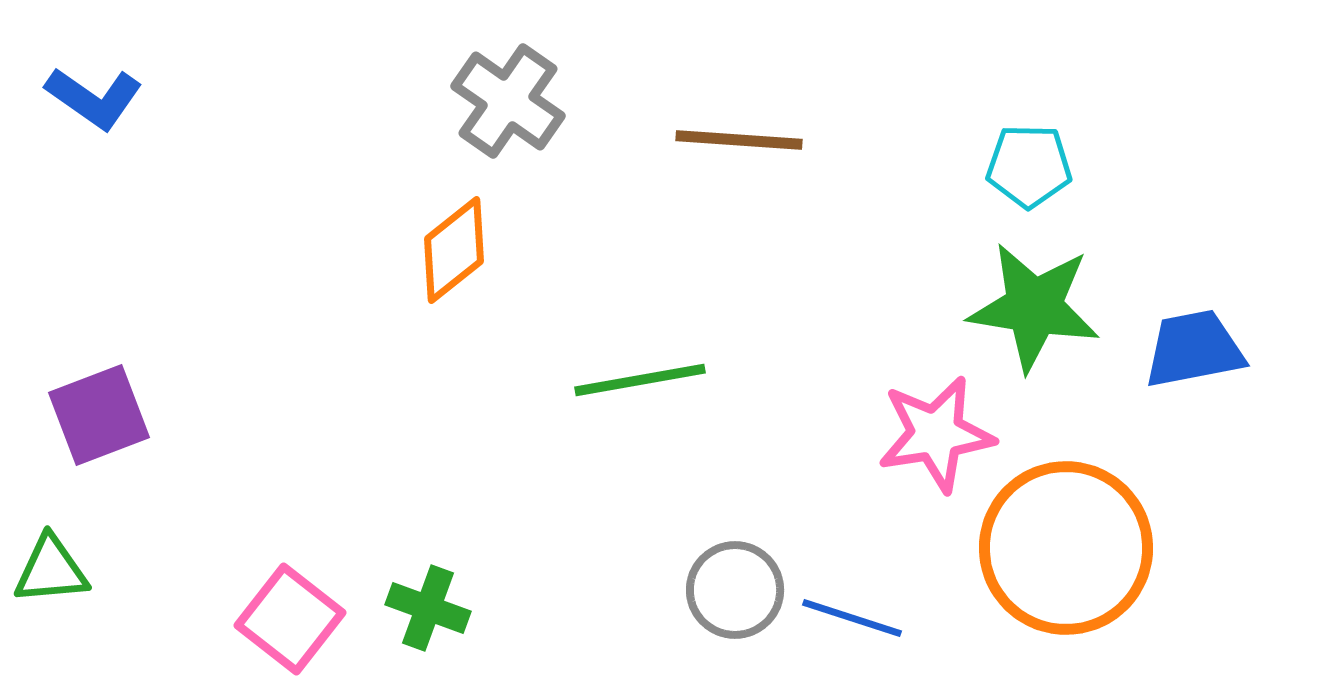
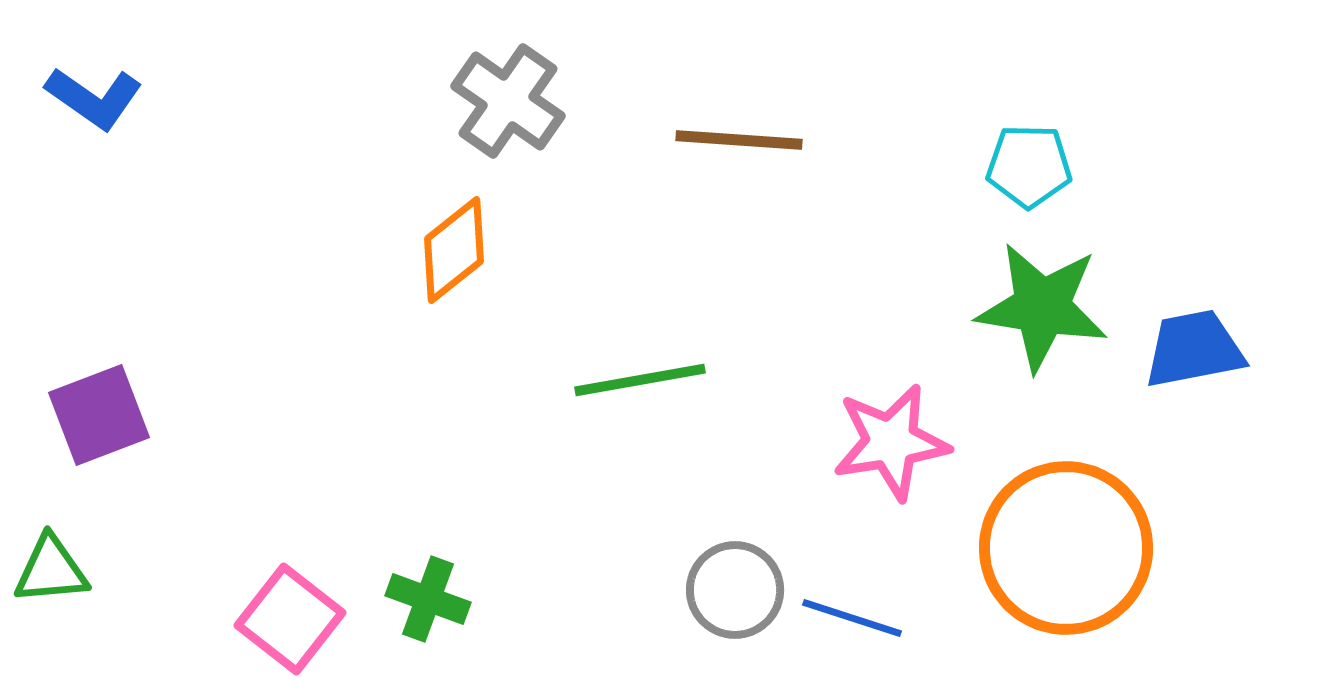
green star: moved 8 px right
pink star: moved 45 px left, 8 px down
green cross: moved 9 px up
